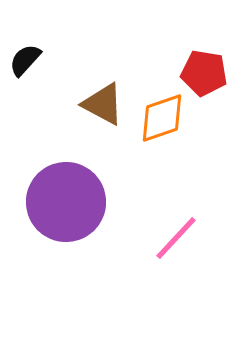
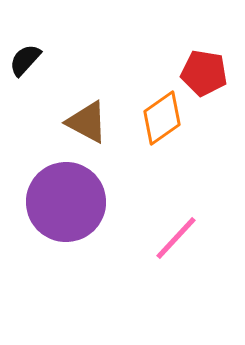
brown triangle: moved 16 px left, 18 px down
orange diamond: rotated 16 degrees counterclockwise
